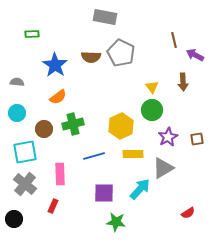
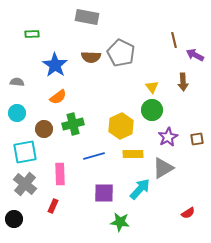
gray rectangle: moved 18 px left
green star: moved 4 px right
